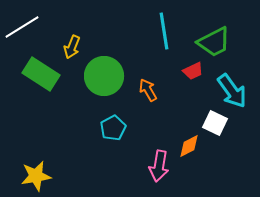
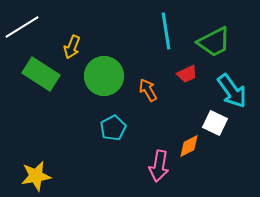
cyan line: moved 2 px right
red trapezoid: moved 6 px left, 3 px down
